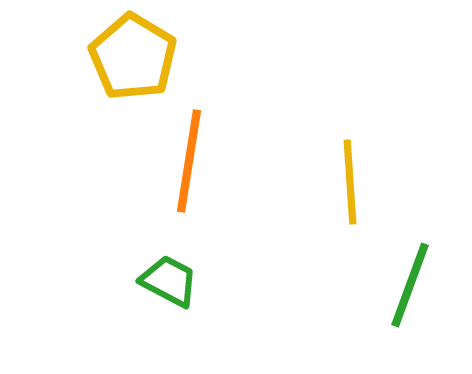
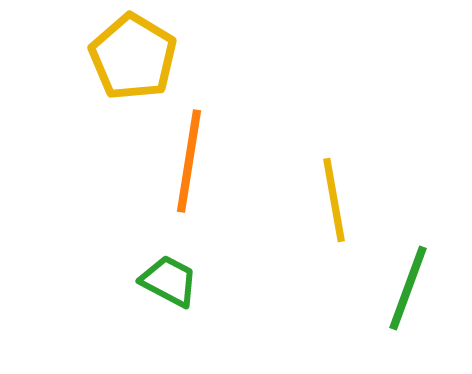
yellow line: moved 16 px left, 18 px down; rotated 6 degrees counterclockwise
green line: moved 2 px left, 3 px down
